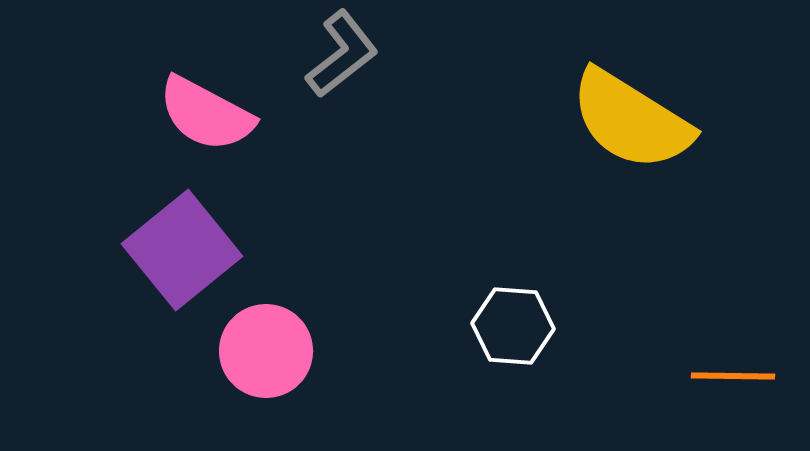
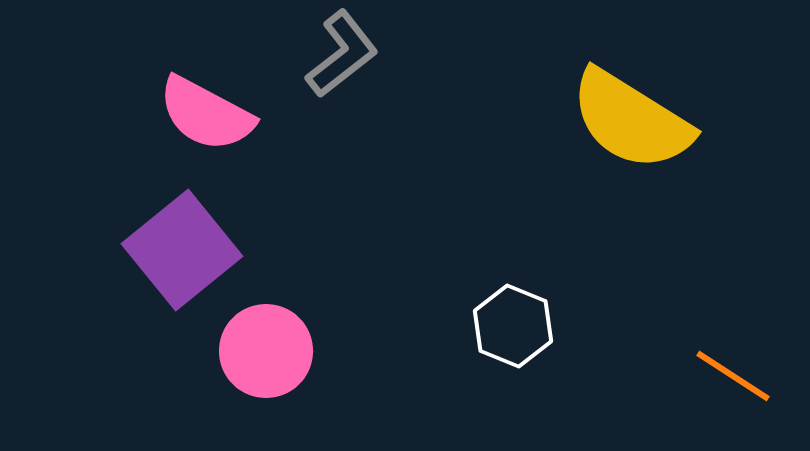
white hexagon: rotated 18 degrees clockwise
orange line: rotated 32 degrees clockwise
